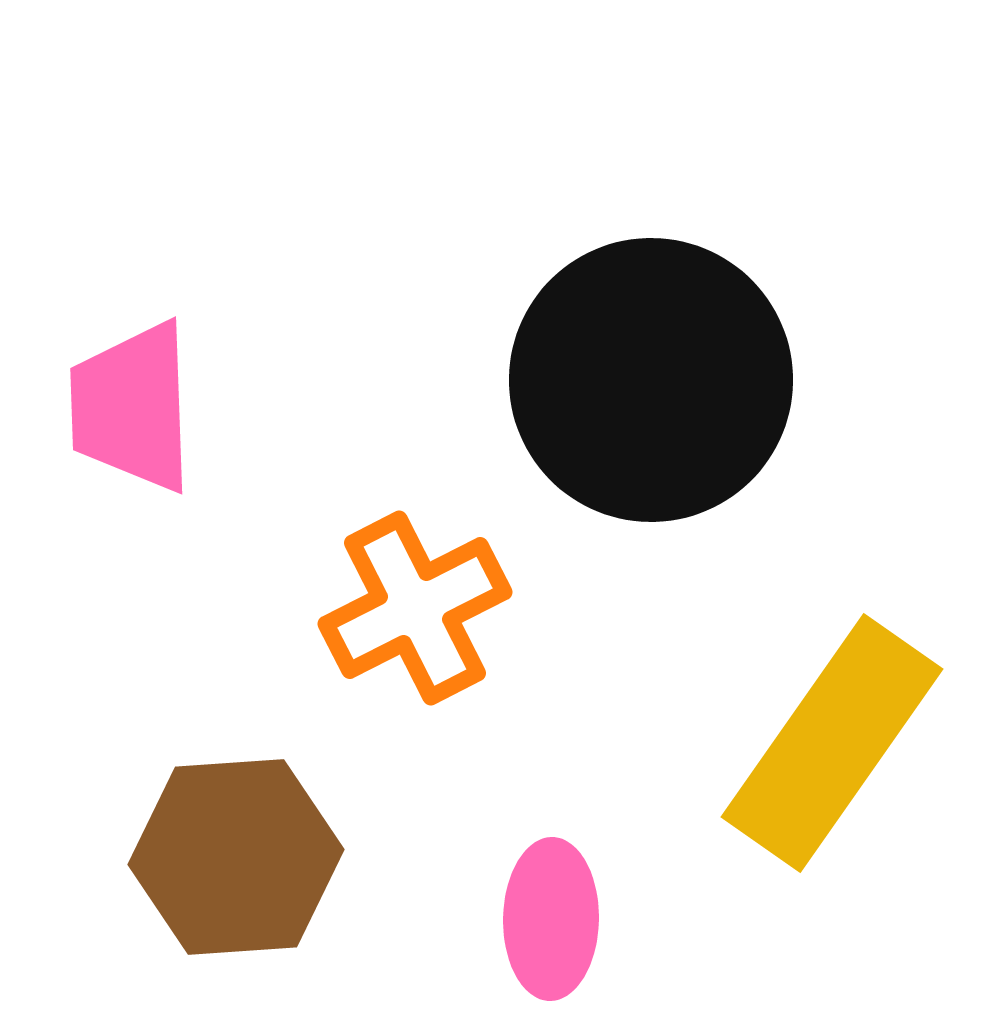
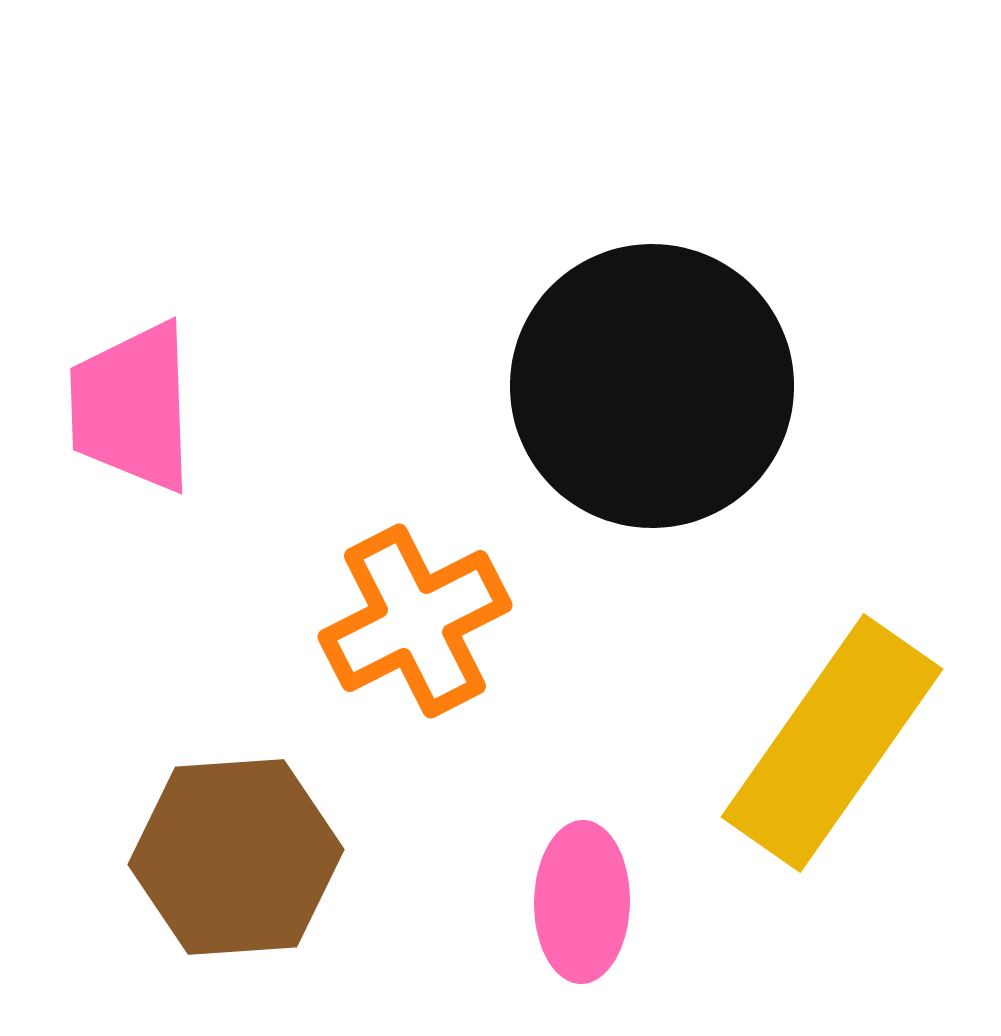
black circle: moved 1 px right, 6 px down
orange cross: moved 13 px down
pink ellipse: moved 31 px right, 17 px up
